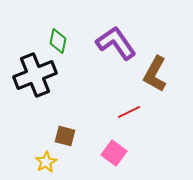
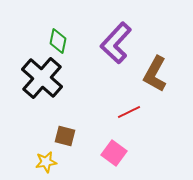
purple L-shape: rotated 102 degrees counterclockwise
black cross: moved 7 px right, 3 px down; rotated 27 degrees counterclockwise
yellow star: rotated 20 degrees clockwise
